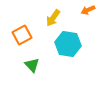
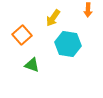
orange arrow: rotated 64 degrees counterclockwise
orange square: rotated 12 degrees counterclockwise
green triangle: rotated 28 degrees counterclockwise
